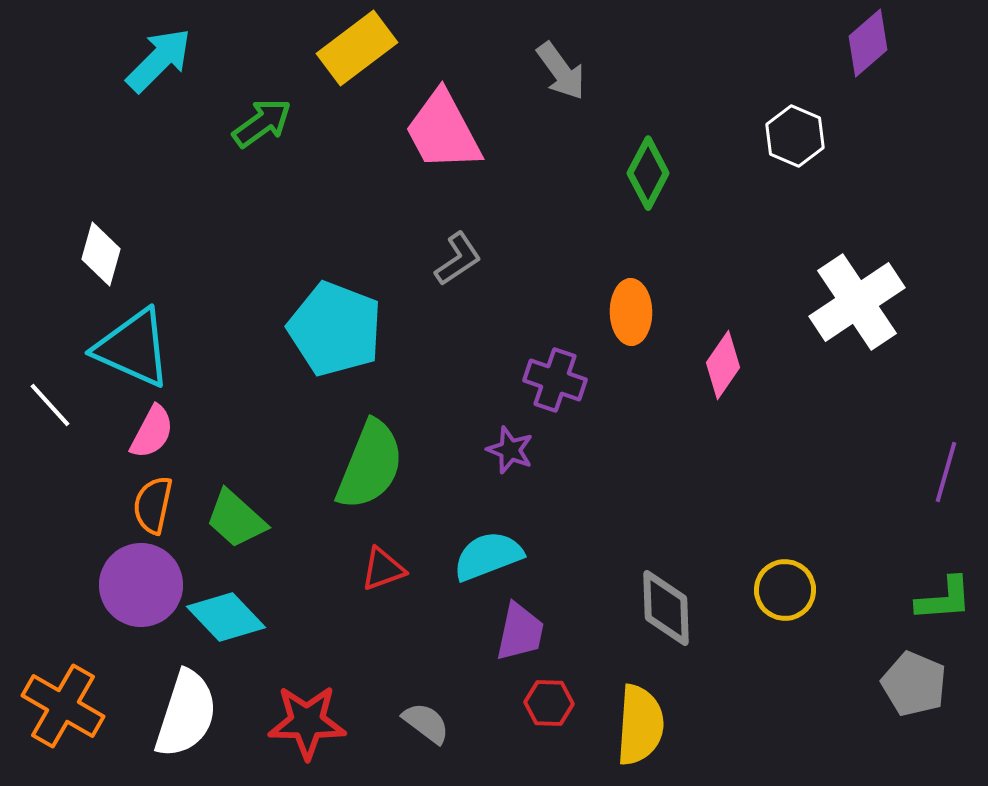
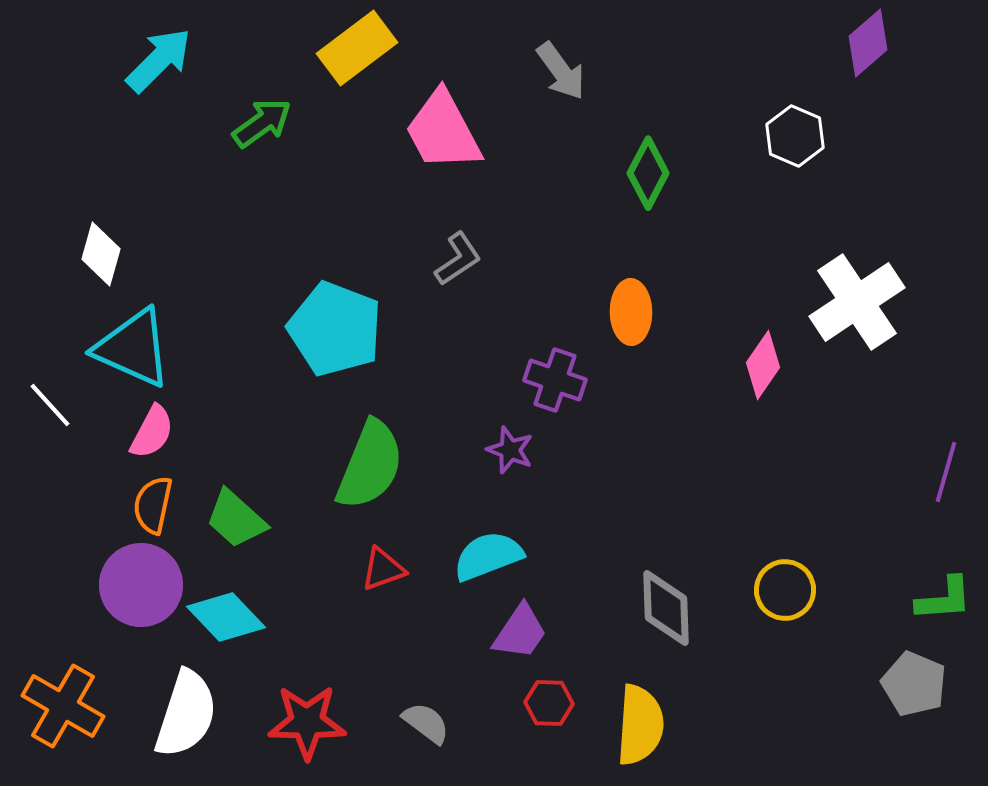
pink diamond: moved 40 px right
purple trapezoid: rotated 22 degrees clockwise
